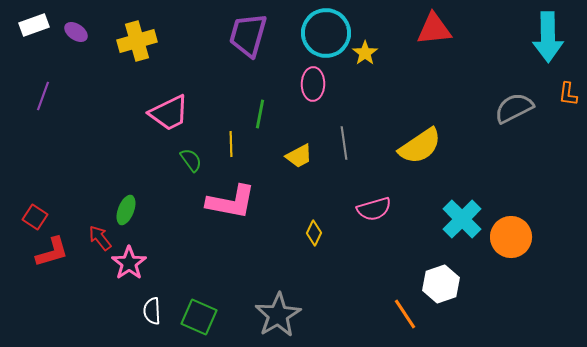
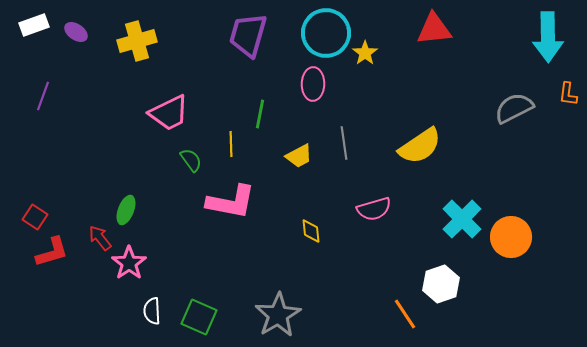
yellow diamond: moved 3 px left, 2 px up; rotated 30 degrees counterclockwise
